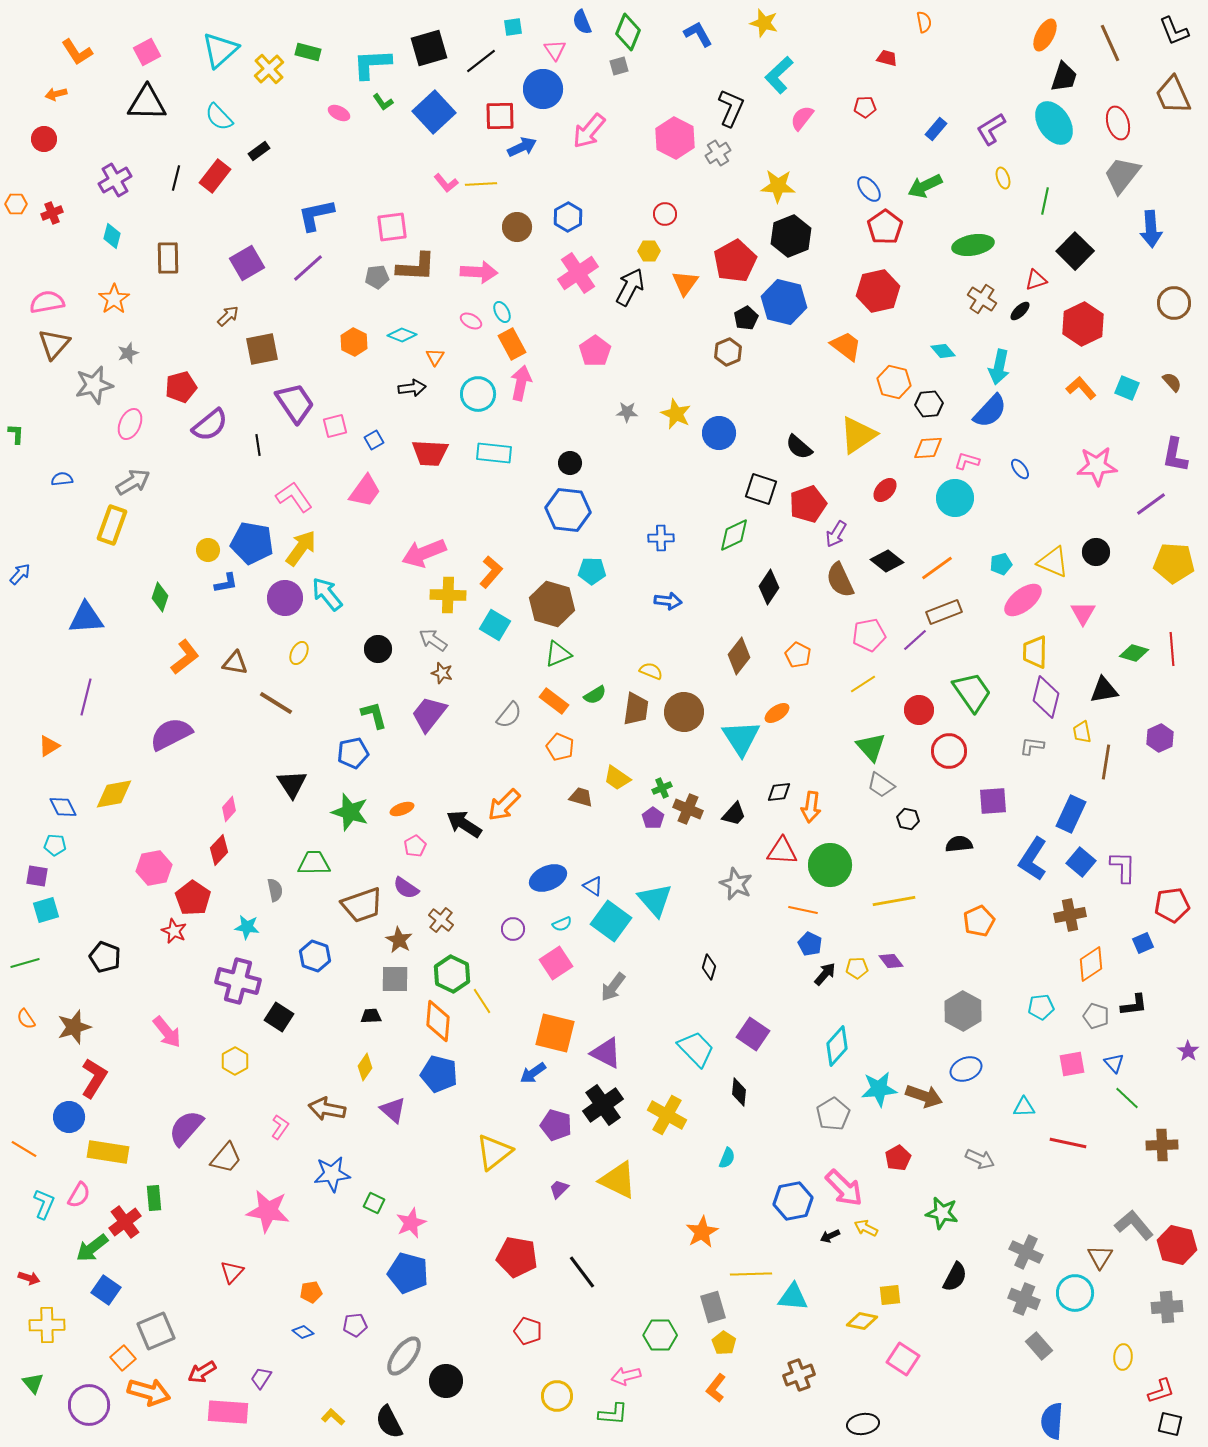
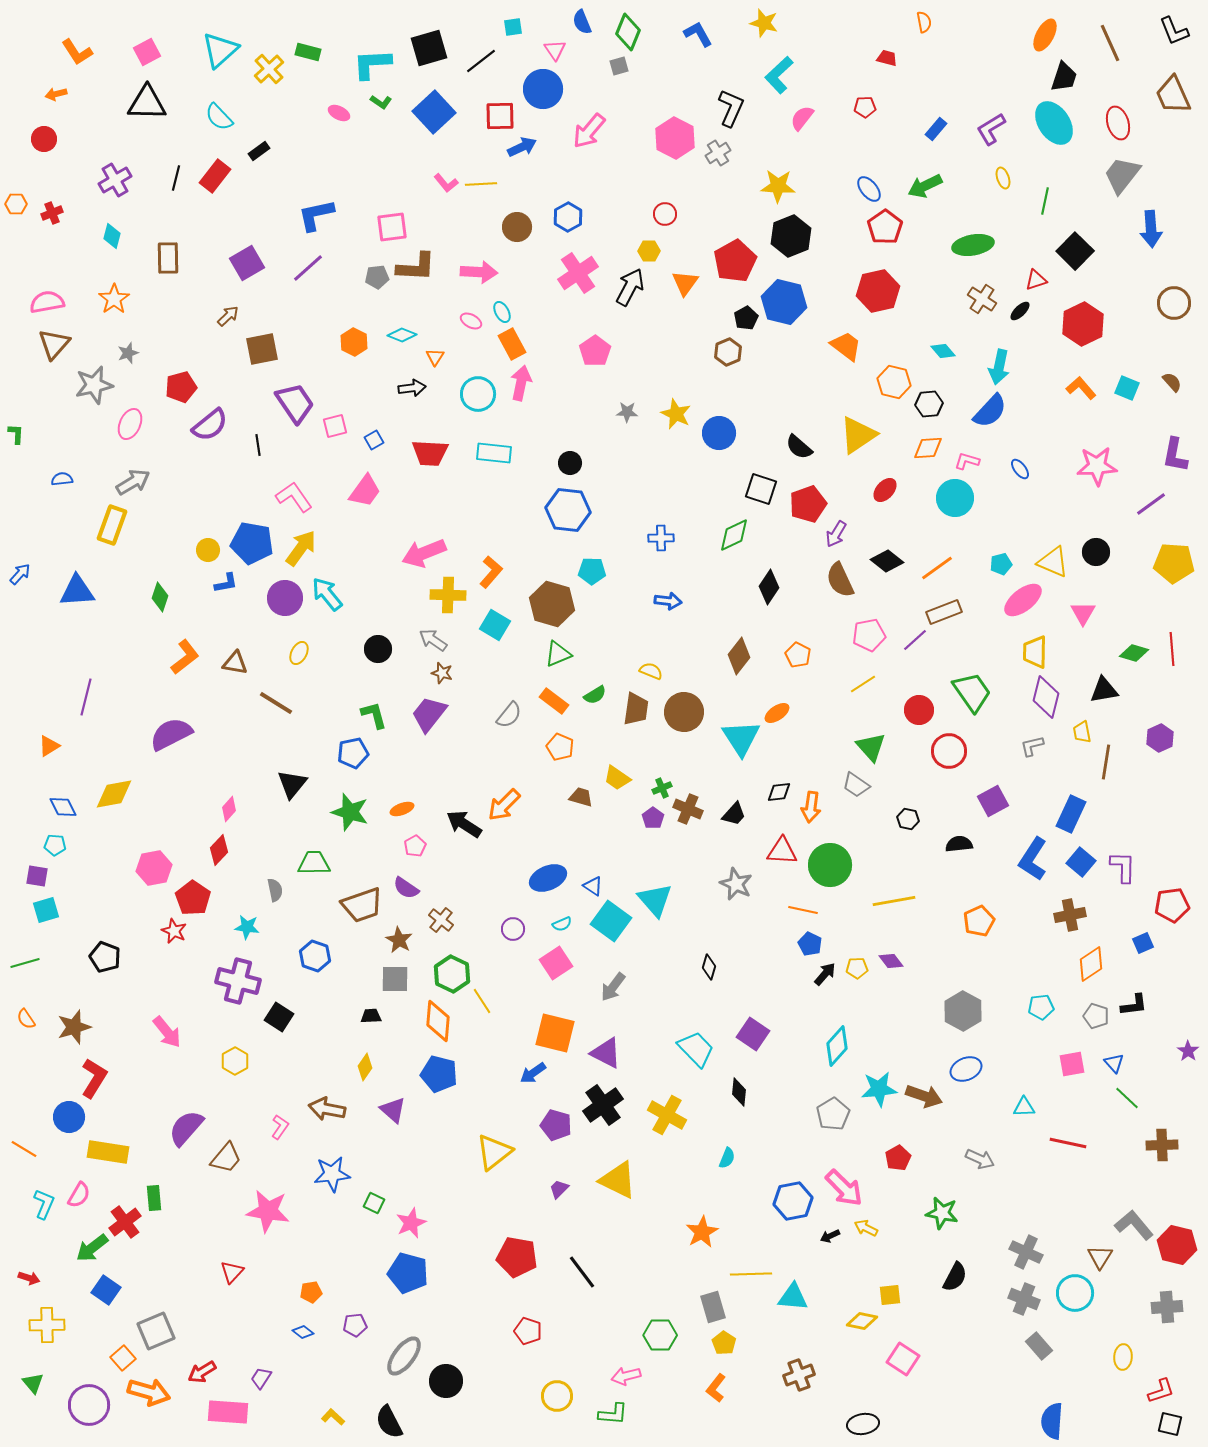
green L-shape at (383, 102): moved 2 px left; rotated 20 degrees counterclockwise
blue triangle at (86, 618): moved 9 px left, 27 px up
gray L-shape at (1032, 746): rotated 20 degrees counterclockwise
black triangle at (292, 784): rotated 12 degrees clockwise
gray trapezoid at (881, 785): moved 25 px left
purple square at (993, 801): rotated 24 degrees counterclockwise
